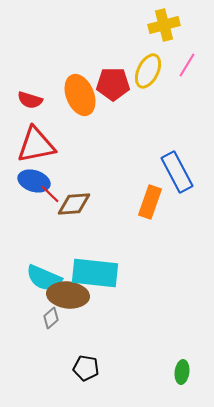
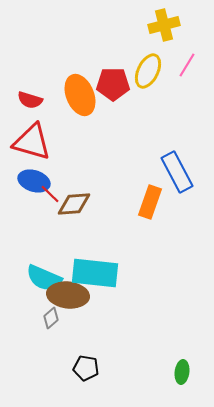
red triangle: moved 4 px left, 3 px up; rotated 27 degrees clockwise
